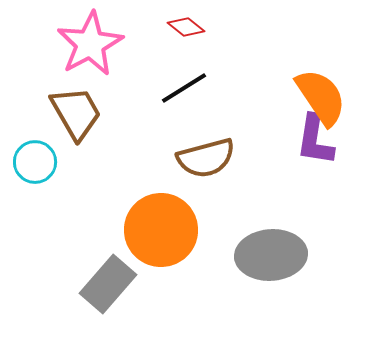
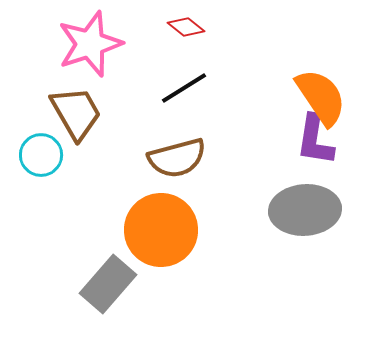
pink star: rotated 10 degrees clockwise
brown semicircle: moved 29 px left
cyan circle: moved 6 px right, 7 px up
gray ellipse: moved 34 px right, 45 px up
